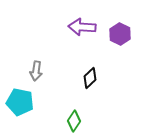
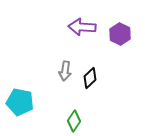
gray arrow: moved 29 px right
